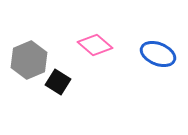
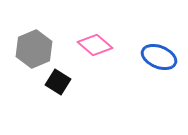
blue ellipse: moved 1 px right, 3 px down
gray hexagon: moved 5 px right, 11 px up
